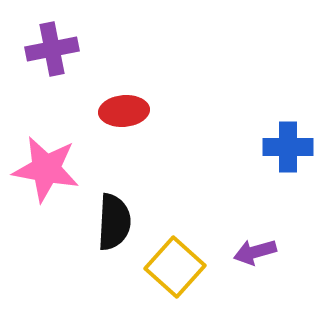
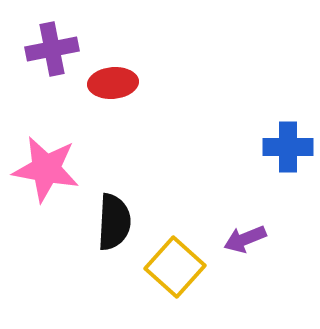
red ellipse: moved 11 px left, 28 px up
purple arrow: moved 10 px left, 13 px up; rotated 6 degrees counterclockwise
